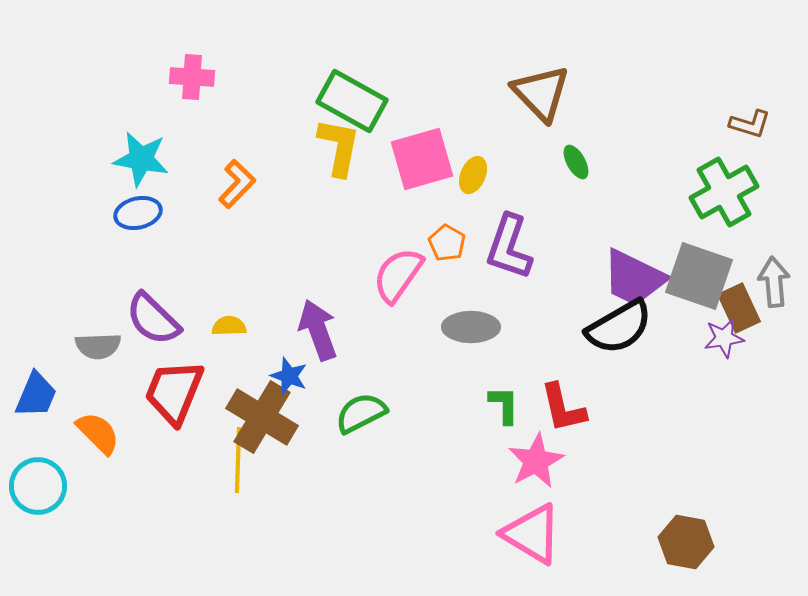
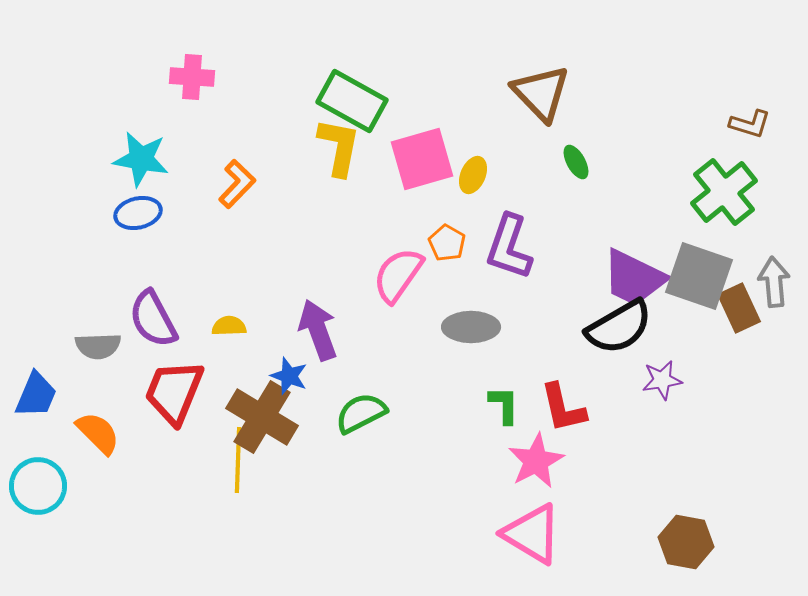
green cross: rotated 10 degrees counterclockwise
purple semicircle: rotated 18 degrees clockwise
purple star: moved 62 px left, 42 px down
